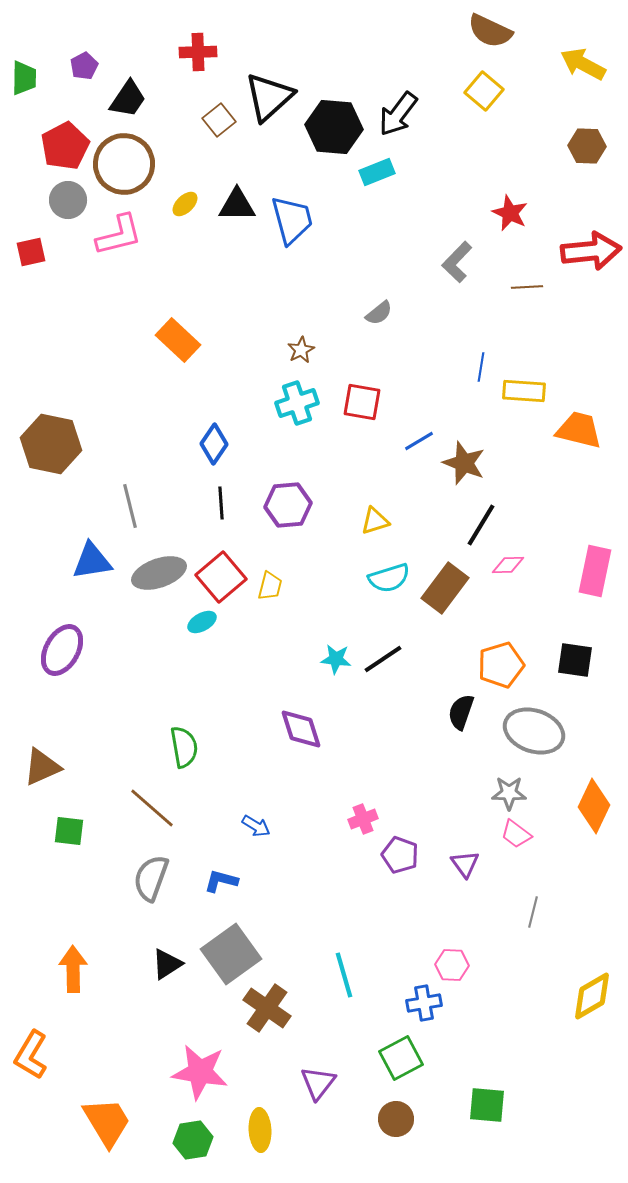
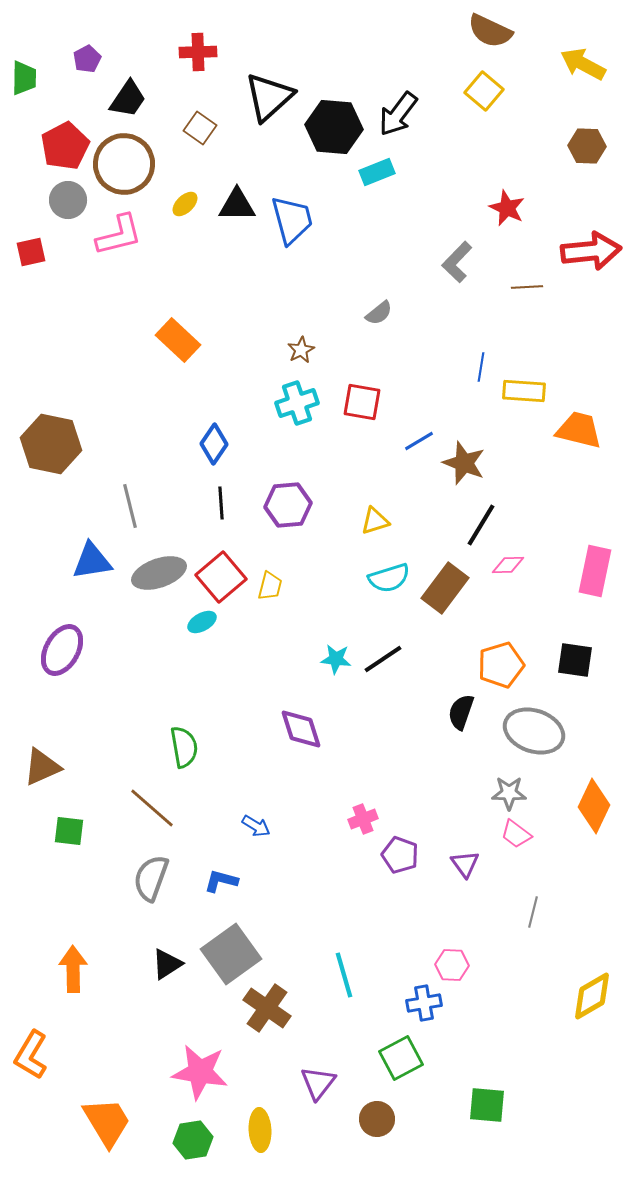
purple pentagon at (84, 66): moved 3 px right, 7 px up
brown square at (219, 120): moved 19 px left, 8 px down; rotated 16 degrees counterclockwise
red star at (510, 213): moved 3 px left, 5 px up
brown circle at (396, 1119): moved 19 px left
